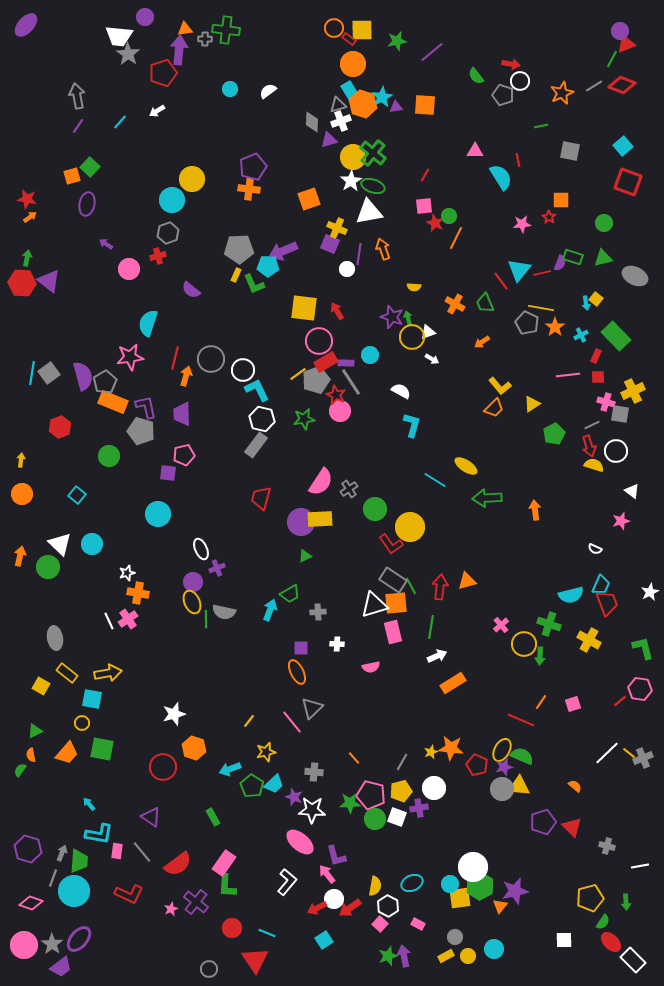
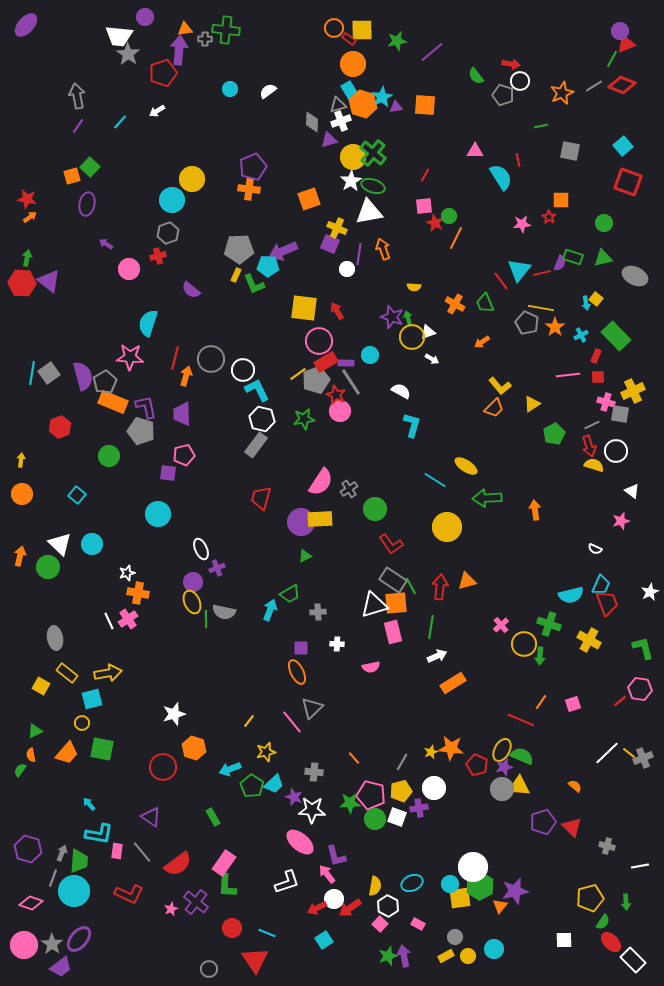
pink star at (130, 357): rotated 12 degrees clockwise
yellow circle at (410, 527): moved 37 px right
cyan square at (92, 699): rotated 25 degrees counterclockwise
white L-shape at (287, 882): rotated 32 degrees clockwise
